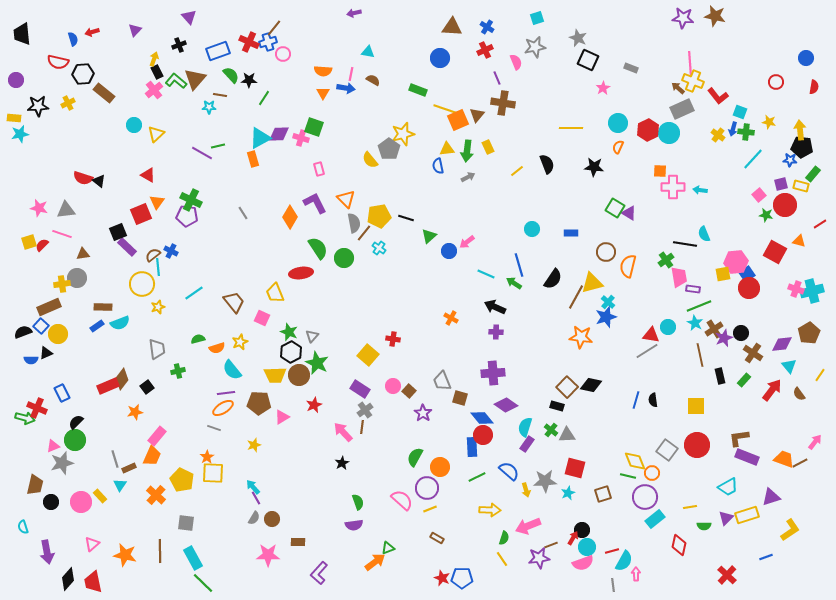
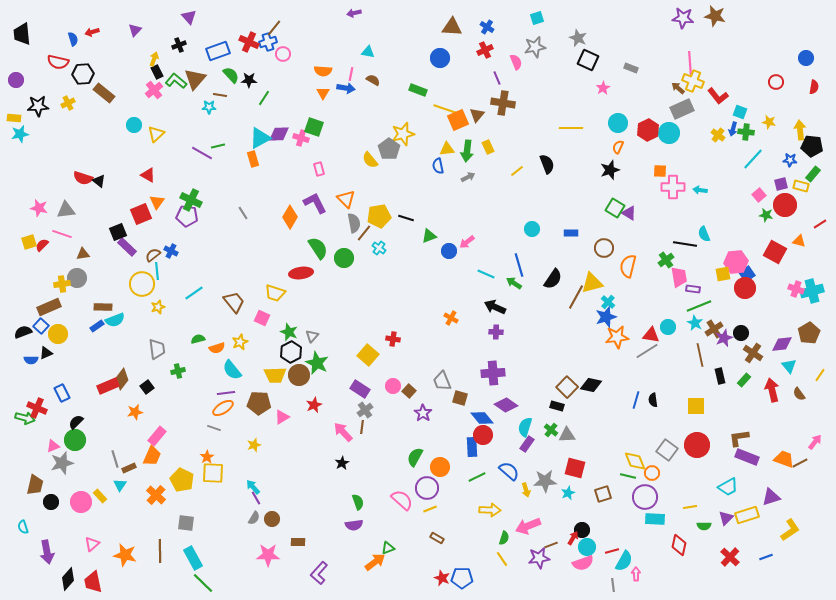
black pentagon at (802, 147): moved 10 px right, 1 px up
black star at (594, 167): moved 16 px right, 3 px down; rotated 24 degrees counterclockwise
green triangle at (429, 236): rotated 21 degrees clockwise
brown circle at (606, 252): moved 2 px left, 4 px up
cyan line at (158, 267): moved 1 px left, 4 px down
red circle at (749, 288): moved 4 px left
yellow trapezoid at (275, 293): rotated 50 degrees counterclockwise
cyan semicircle at (120, 323): moved 5 px left, 3 px up
orange star at (581, 337): moved 36 px right; rotated 15 degrees counterclockwise
red arrow at (772, 390): rotated 50 degrees counterclockwise
cyan rectangle at (655, 519): rotated 42 degrees clockwise
red cross at (727, 575): moved 3 px right, 18 px up
